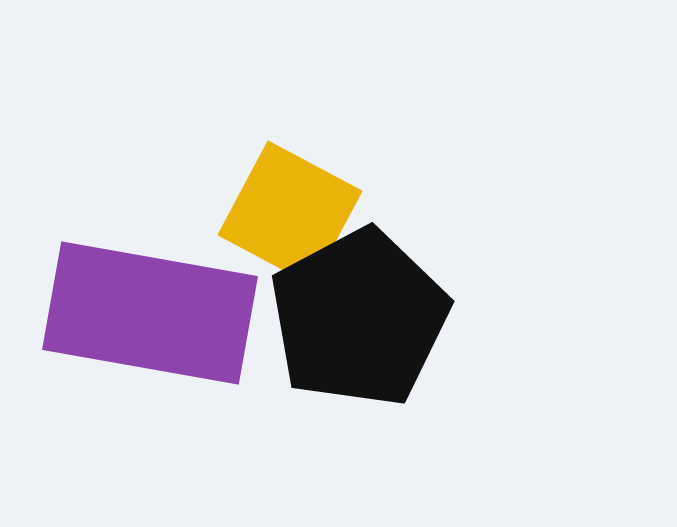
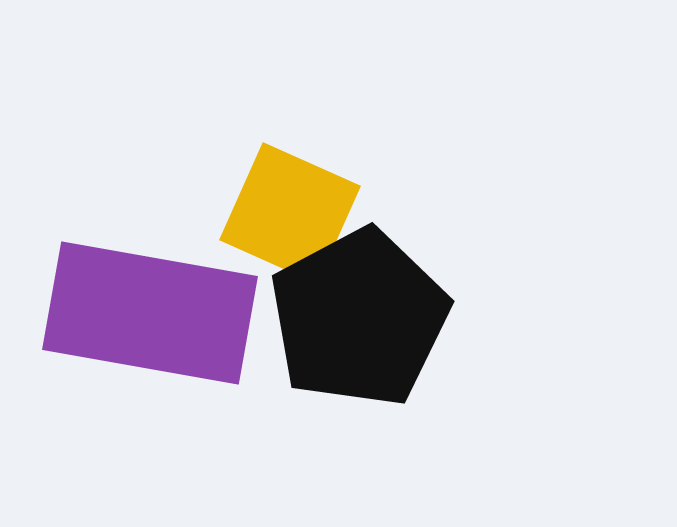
yellow square: rotated 4 degrees counterclockwise
